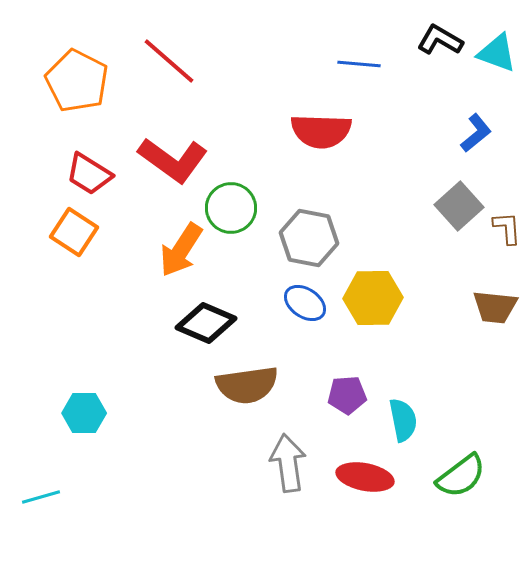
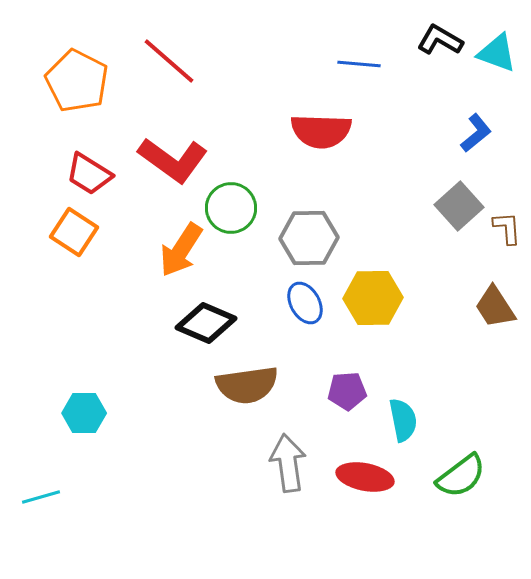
gray hexagon: rotated 12 degrees counterclockwise
blue ellipse: rotated 27 degrees clockwise
brown trapezoid: rotated 51 degrees clockwise
purple pentagon: moved 4 px up
